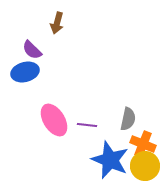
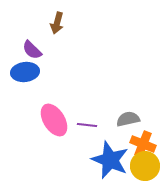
blue ellipse: rotated 8 degrees clockwise
gray semicircle: rotated 115 degrees counterclockwise
